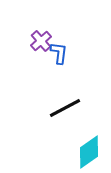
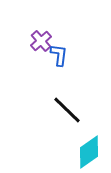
blue L-shape: moved 2 px down
black line: moved 2 px right, 2 px down; rotated 72 degrees clockwise
